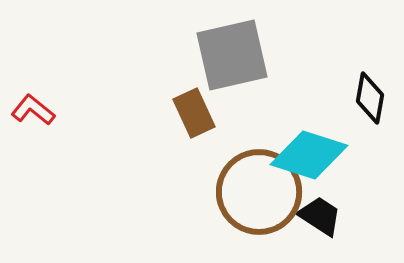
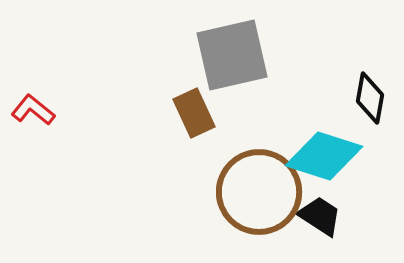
cyan diamond: moved 15 px right, 1 px down
